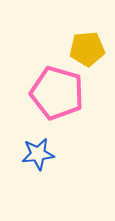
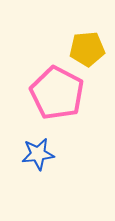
pink pentagon: rotated 12 degrees clockwise
